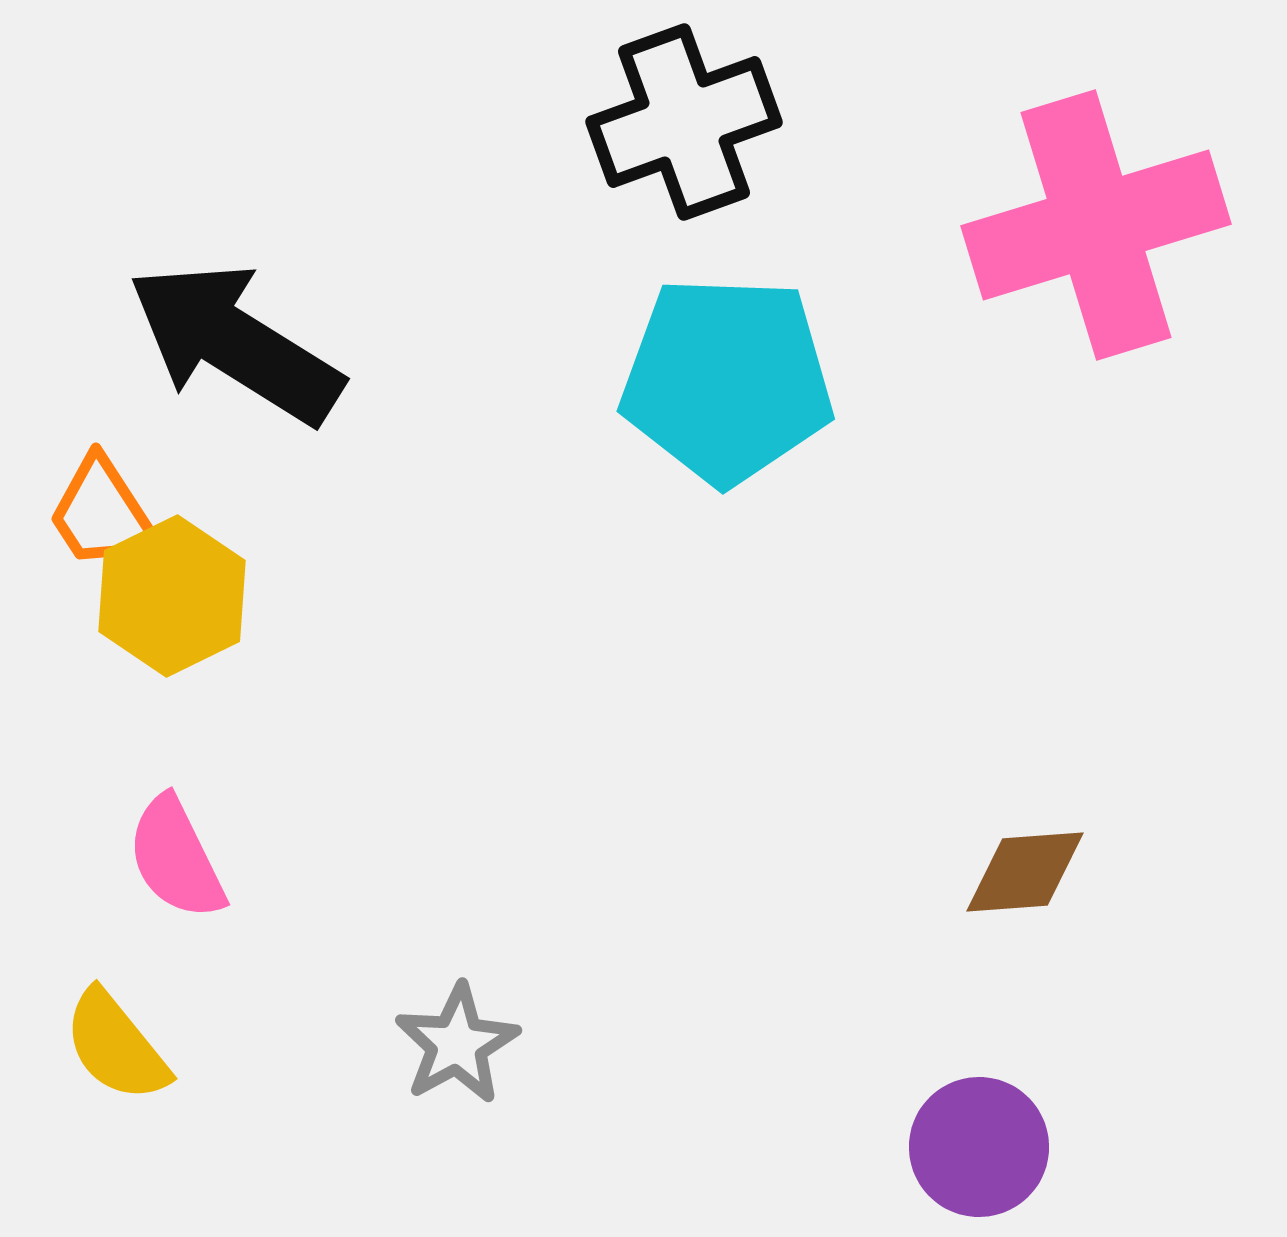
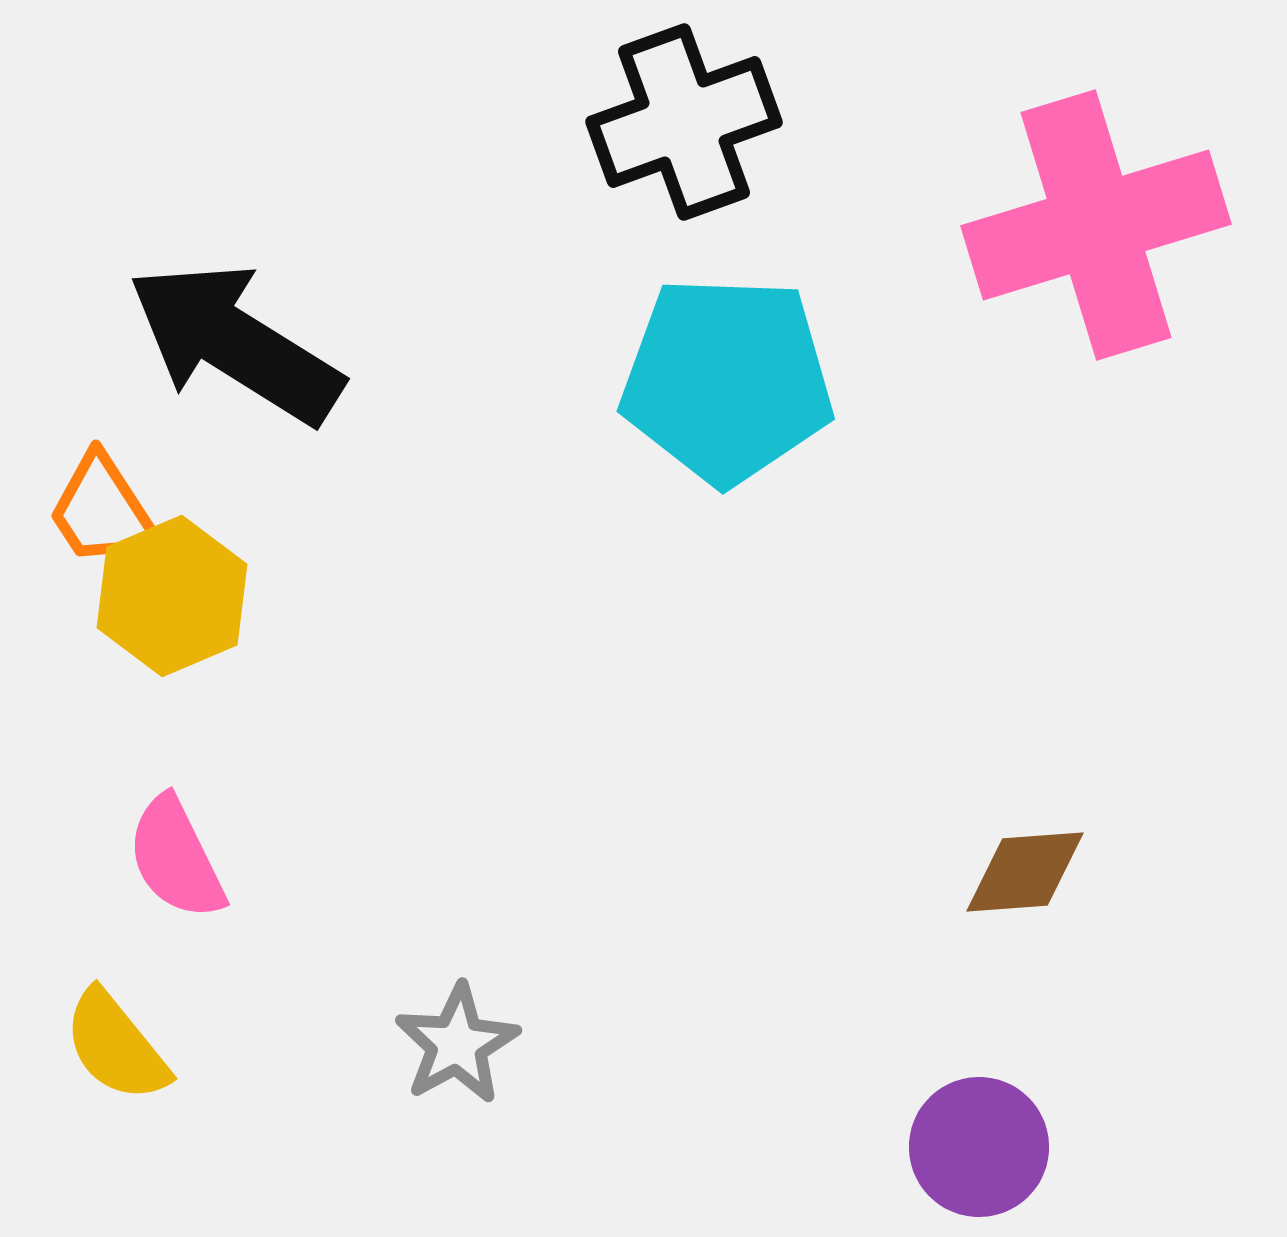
orange trapezoid: moved 3 px up
yellow hexagon: rotated 3 degrees clockwise
